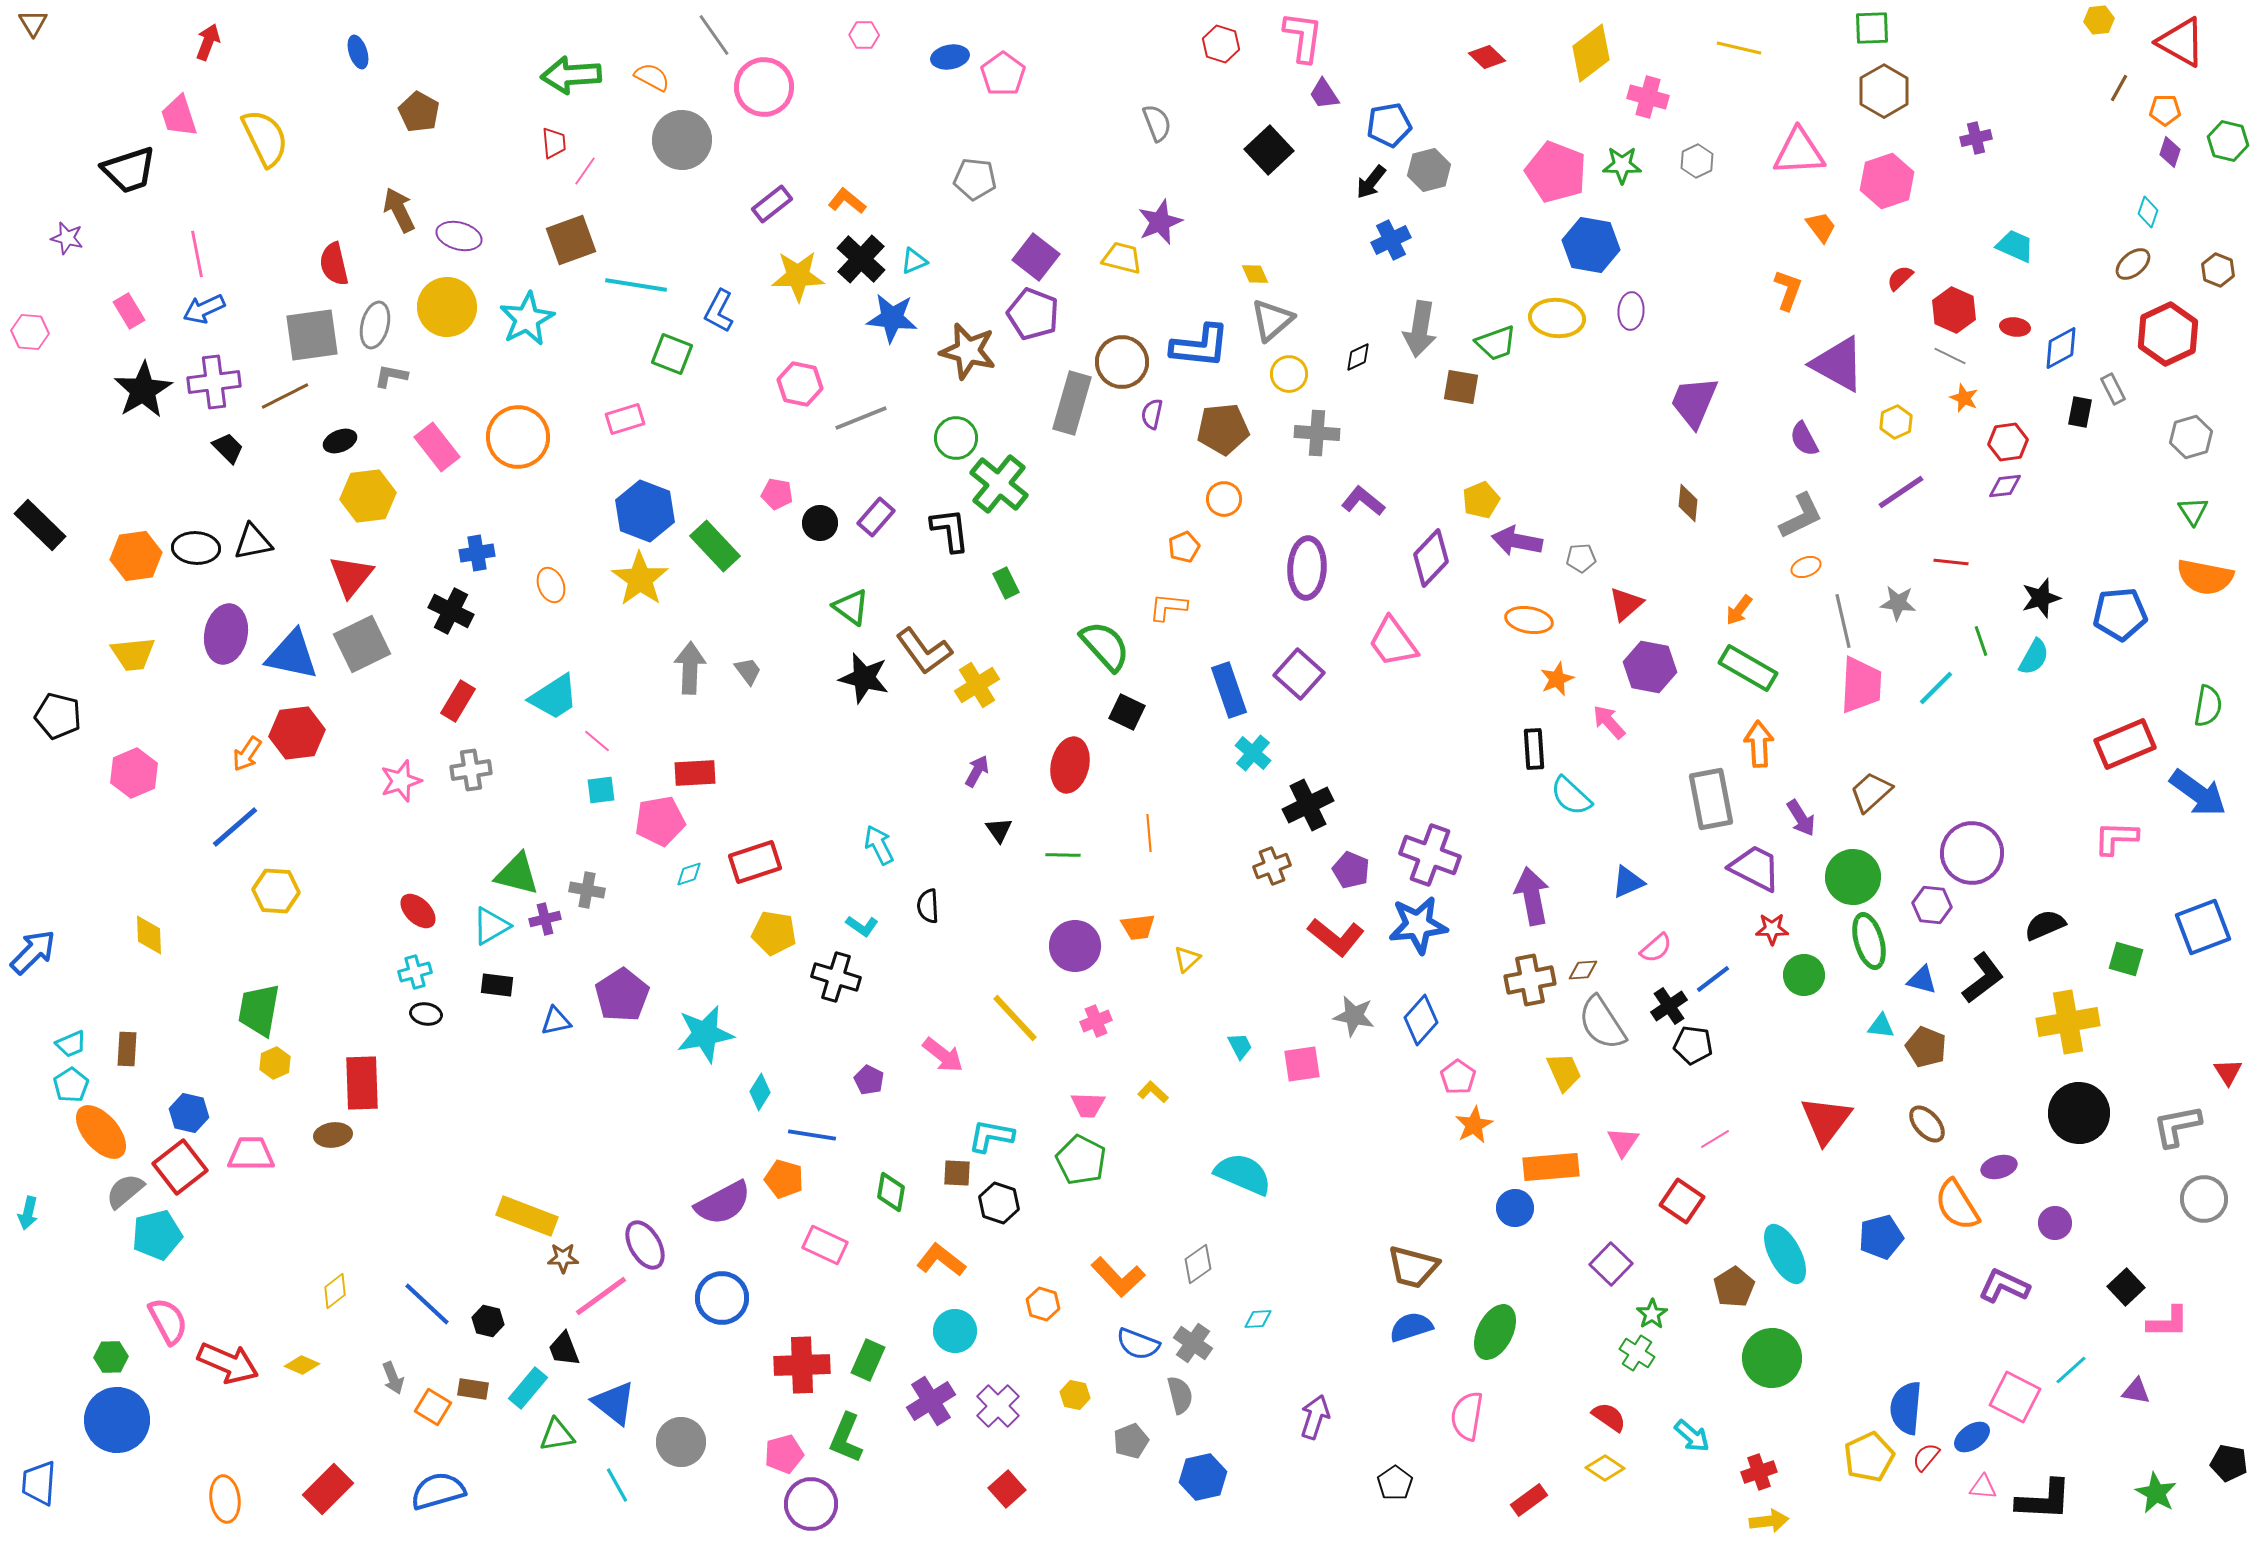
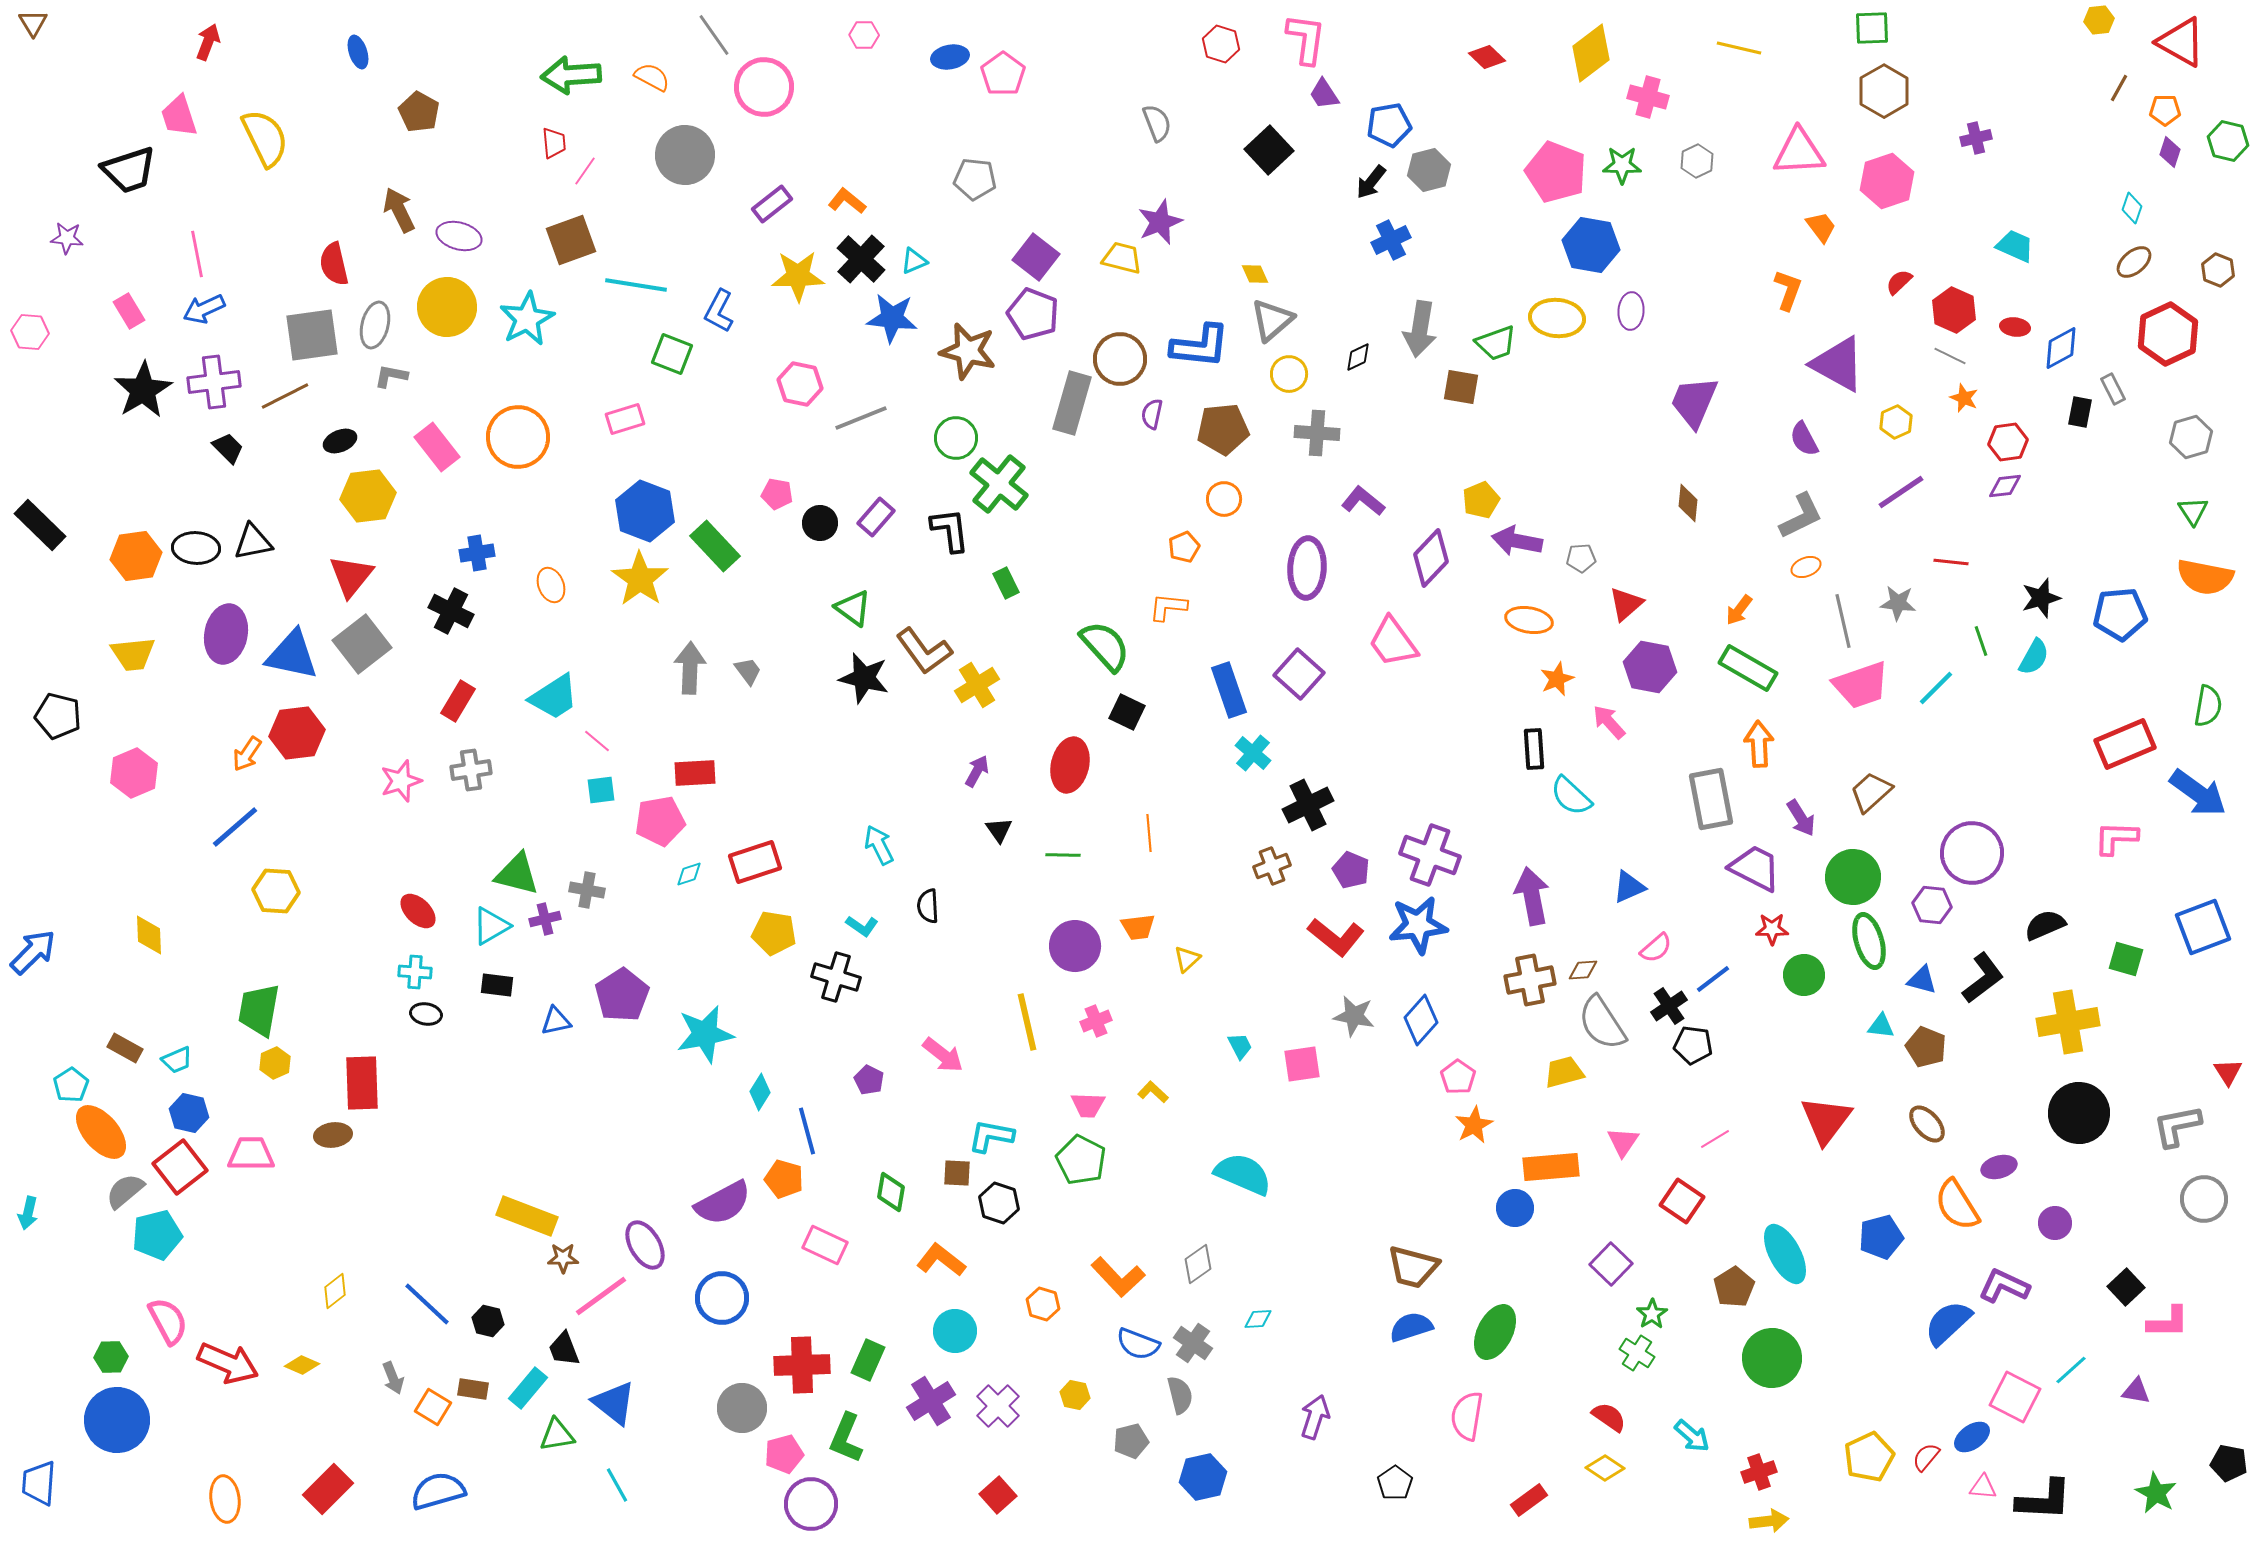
pink L-shape at (1303, 37): moved 3 px right, 2 px down
gray circle at (682, 140): moved 3 px right, 15 px down
cyan diamond at (2148, 212): moved 16 px left, 4 px up
purple star at (67, 238): rotated 8 degrees counterclockwise
brown ellipse at (2133, 264): moved 1 px right, 2 px up
red semicircle at (1900, 278): moved 1 px left, 4 px down
brown circle at (1122, 362): moved 2 px left, 3 px up
green triangle at (851, 607): moved 2 px right, 1 px down
gray square at (362, 644): rotated 12 degrees counterclockwise
pink trapezoid at (1861, 685): rotated 68 degrees clockwise
blue triangle at (1628, 882): moved 1 px right, 5 px down
cyan cross at (415, 972): rotated 20 degrees clockwise
yellow line at (1015, 1018): moved 12 px right, 4 px down; rotated 30 degrees clockwise
cyan trapezoid at (71, 1044): moved 106 px right, 16 px down
brown rectangle at (127, 1049): moved 2 px left, 1 px up; rotated 64 degrees counterclockwise
yellow trapezoid at (1564, 1072): rotated 81 degrees counterclockwise
blue line at (812, 1135): moved 5 px left, 4 px up; rotated 66 degrees clockwise
blue semicircle at (1906, 1408): moved 42 px right, 85 px up; rotated 42 degrees clockwise
gray pentagon at (1131, 1441): rotated 8 degrees clockwise
gray circle at (681, 1442): moved 61 px right, 34 px up
red square at (1007, 1489): moved 9 px left, 6 px down
